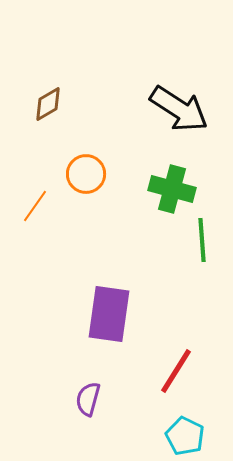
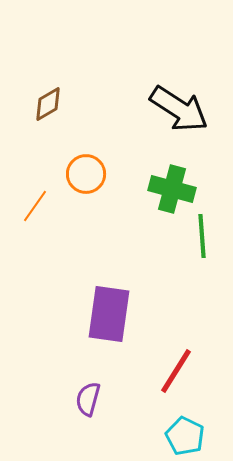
green line: moved 4 px up
